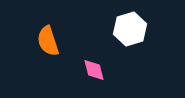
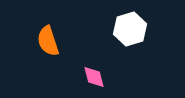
pink diamond: moved 7 px down
